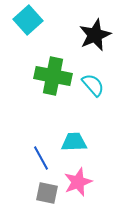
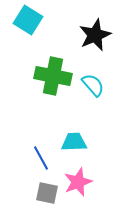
cyan square: rotated 16 degrees counterclockwise
